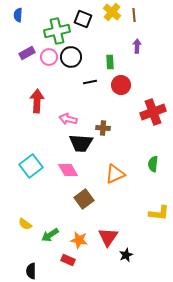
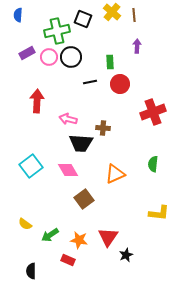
red circle: moved 1 px left, 1 px up
